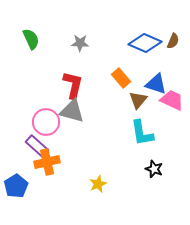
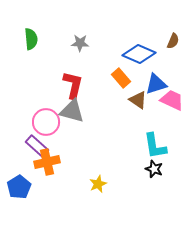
green semicircle: rotated 20 degrees clockwise
blue diamond: moved 6 px left, 11 px down
blue triangle: rotated 35 degrees counterclockwise
brown triangle: rotated 36 degrees counterclockwise
cyan L-shape: moved 13 px right, 13 px down
blue pentagon: moved 3 px right, 1 px down
